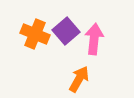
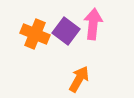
purple square: rotated 12 degrees counterclockwise
pink arrow: moved 1 px left, 15 px up
